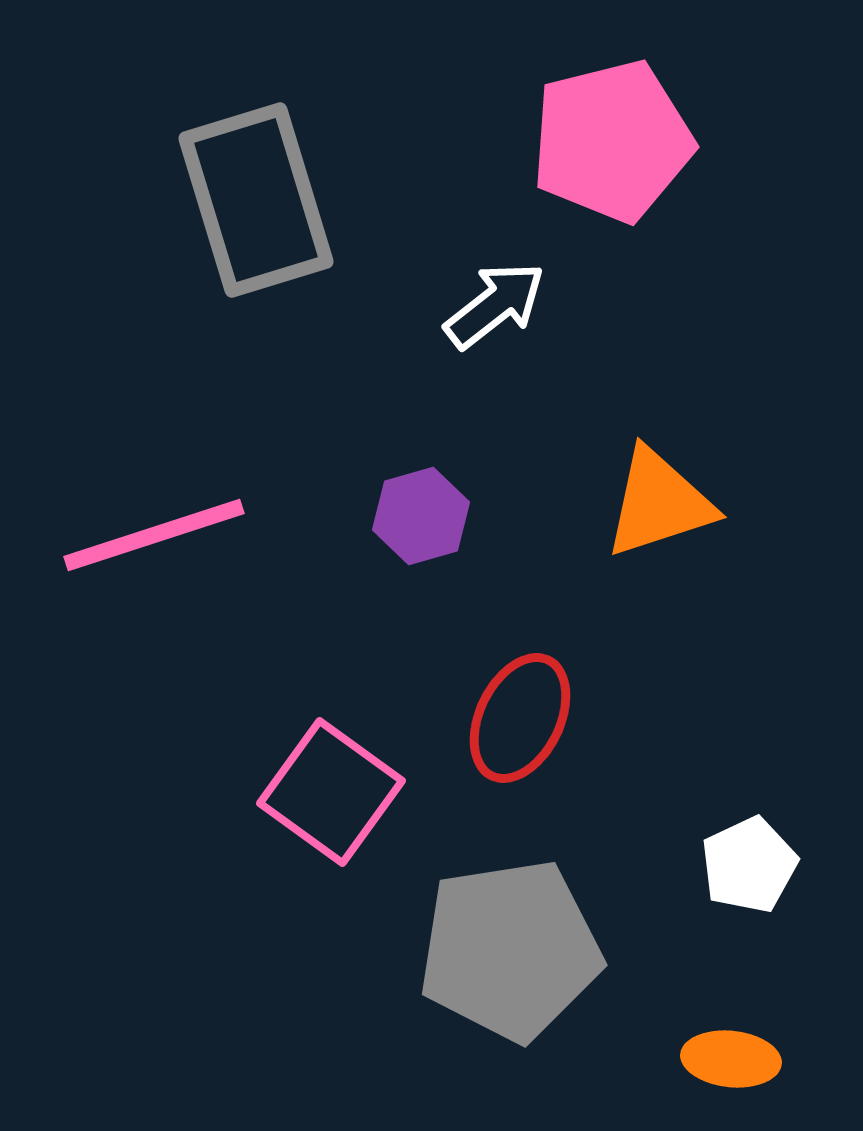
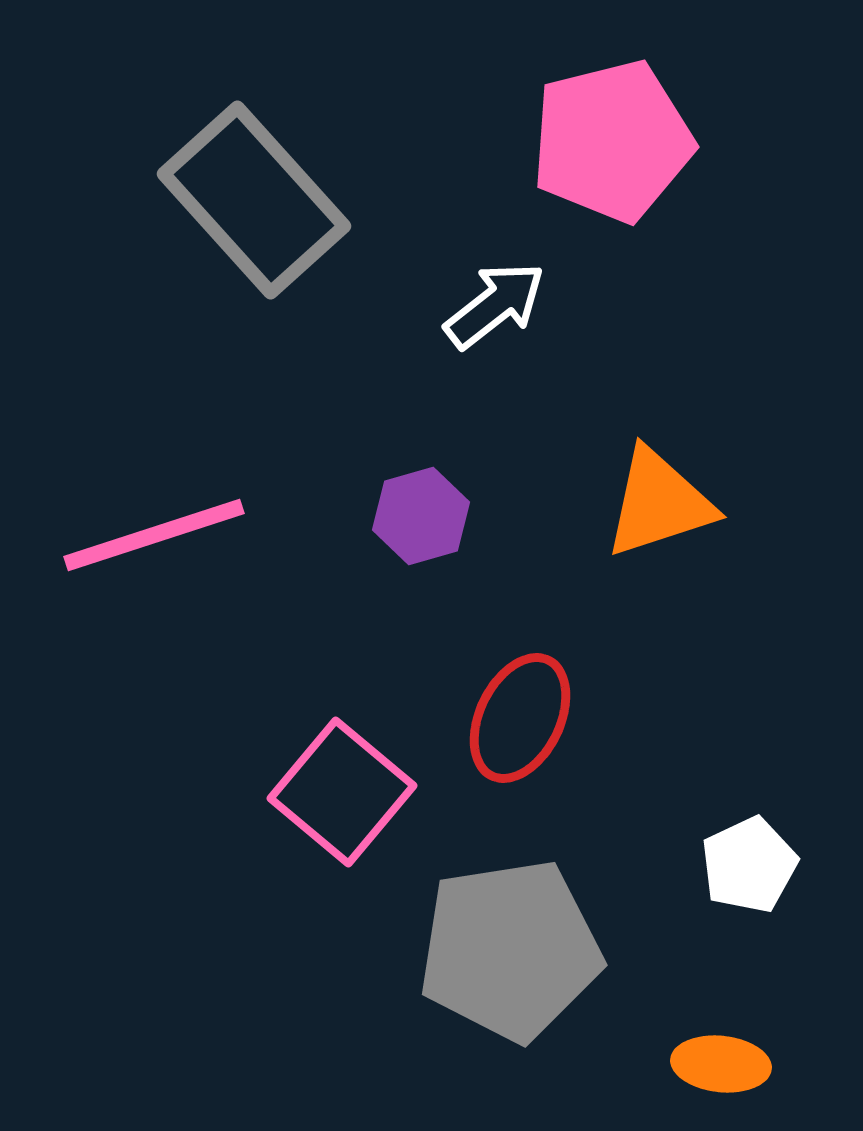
gray rectangle: moved 2 px left; rotated 25 degrees counterclockwise
pink square: moved 11 px right; rotated 4 degrees clockwise
orange ellipse: moved 10 px left, 5 px down
